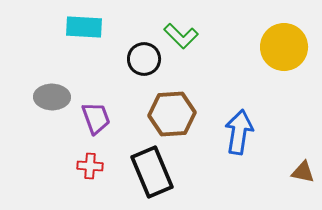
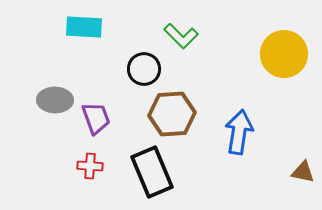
yellow circle: moved 7 px down
black circle: moved 10 px down
gray ellipse: moved 3 px right, 3 px down
